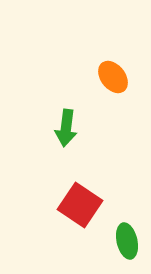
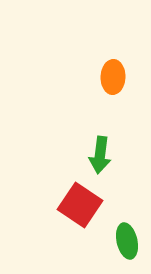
orange ellipse: rotated 40 degrees clockwise
green arrow: moved 34 px right, 27 px down
